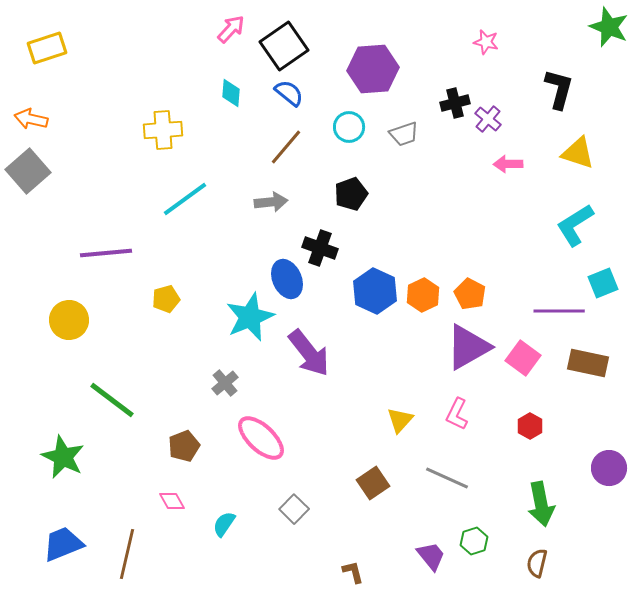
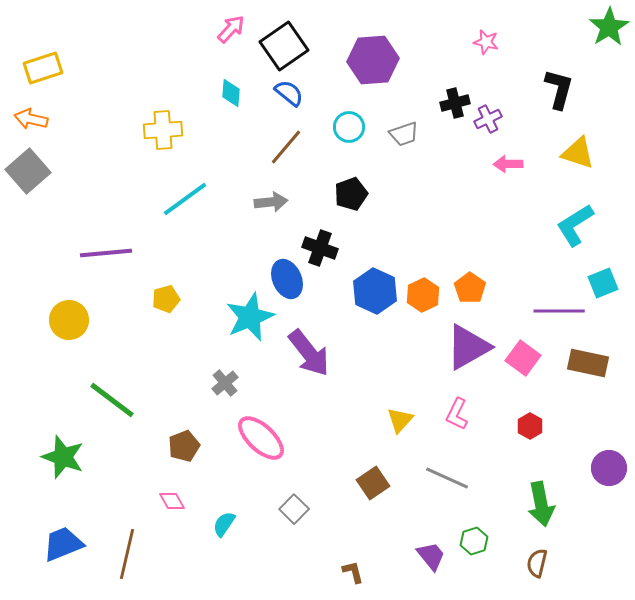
green star at (609, 27): rotated 18 degrees clockwise
yellow rectangle at (47, 48): moved 4 px left, 20 px down
purple hexagon at (373, 69): moved 9 px up
purple cross at (488, 119): rotated 24 degrees clockwise
orange pentagon at (470, 294): moved 6 px up; rotated 8 degrees clockwise
green star at (63, 457): rotated 6 degrees counterclockwise
